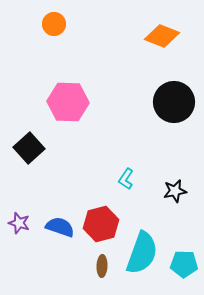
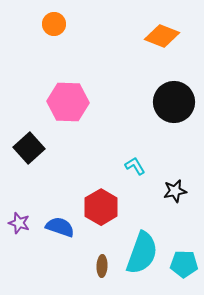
cyan L-shape: moved 9 px right, 13 px up; rotated 115 degrees clockwise
red hexagon: moved 17 px up; rotated 16 degrees counterclockwise
